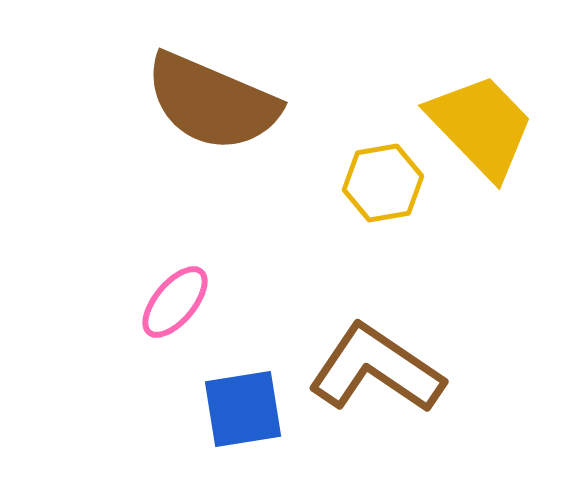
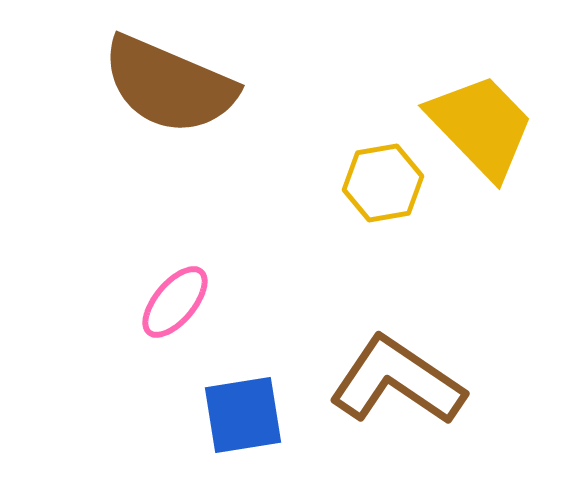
brown semicircle: moved 43 px left, 17 px up
brown L-shape: moved 21 px right, 12 px down
blue square: moved 6 px down
